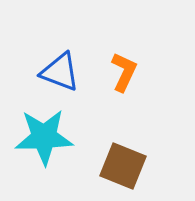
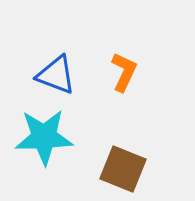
blue triangle: moved 4 px left, 3 px down
brown square: moved 3 px down
